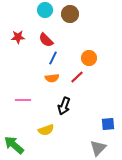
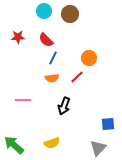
cyan circle: moved 1 px left, 1 px down
yellow semicircle: moved 6 px right, 13 px down
